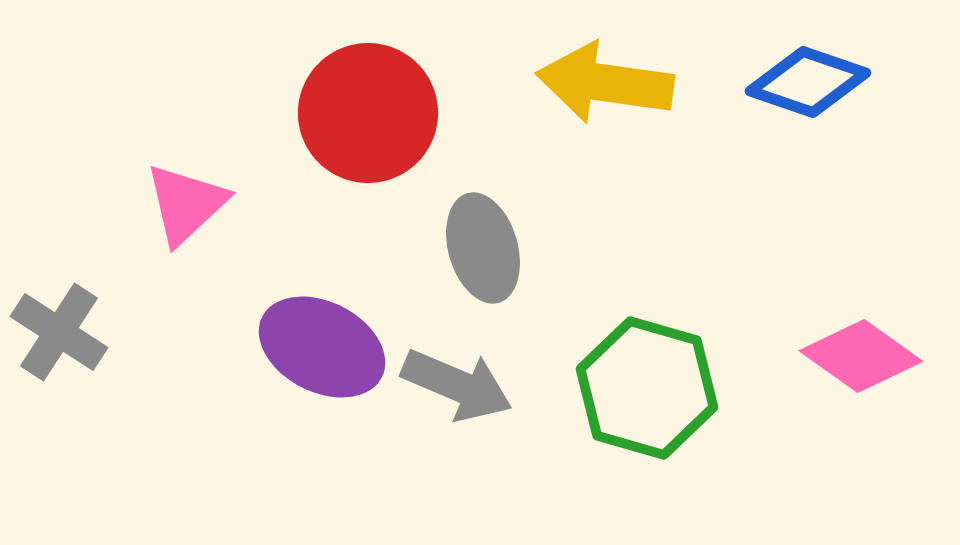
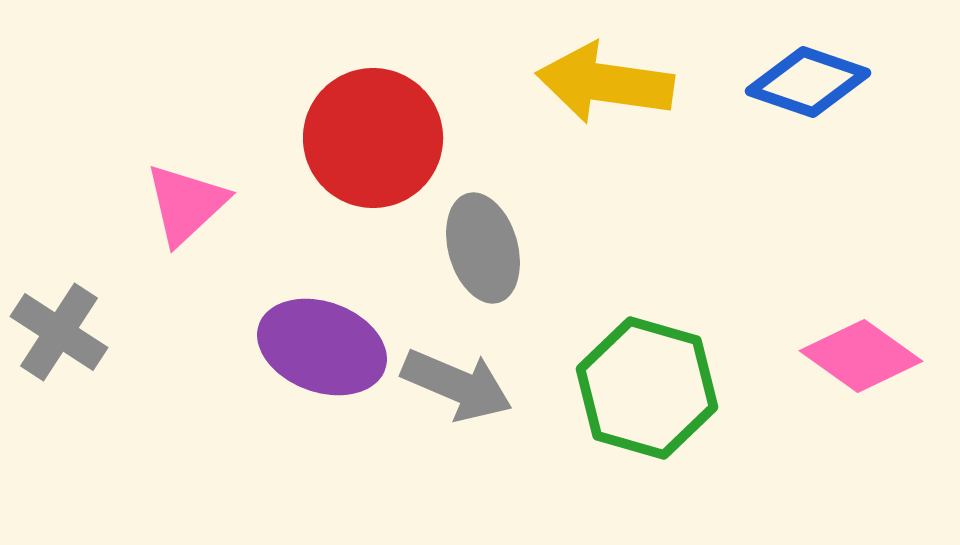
red circle: moved 5 px right, 25 px down
purple ellipse: rotated 7 degrees counterclockwise
